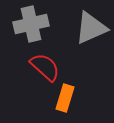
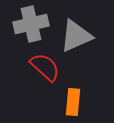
gray triangle: moved 15 px left, 8 px down
orange rectangle: moved 8 px right, 4 px down; rotated 12 degrees counterclockwise
